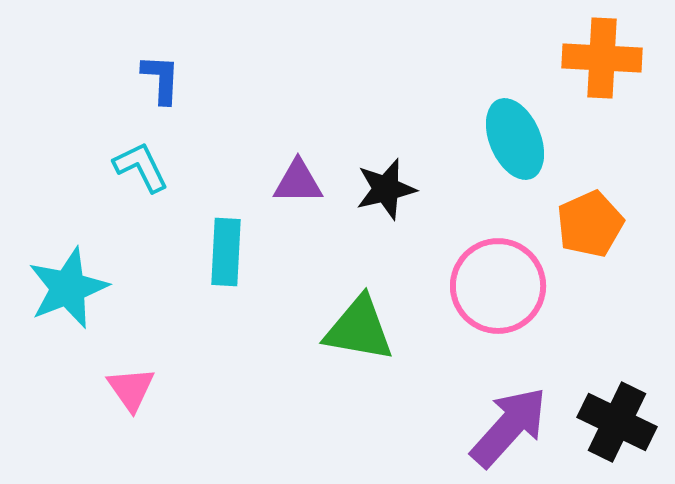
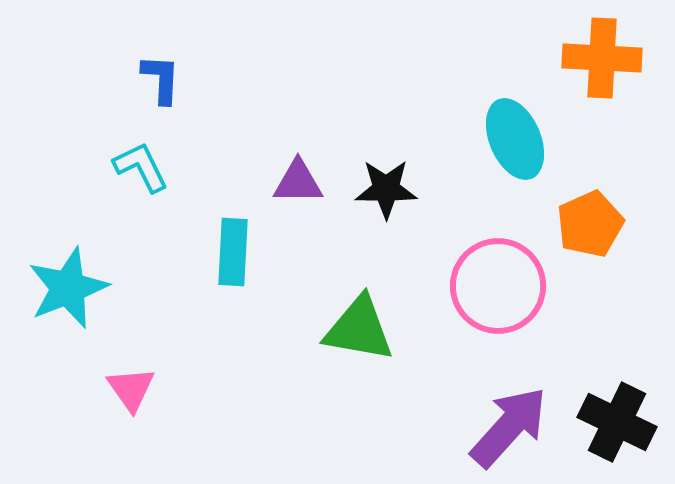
black star: rotated 14 degrees clockwise
cyan rectangle: moved 7 px right
